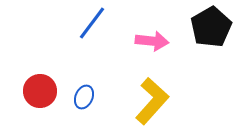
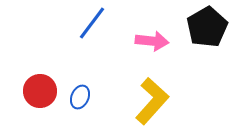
black pentagon: moved 4 px left
blue ellipse: moved 4 px left
